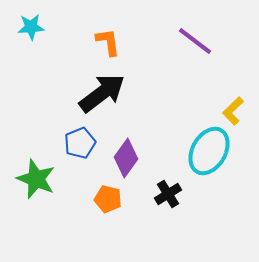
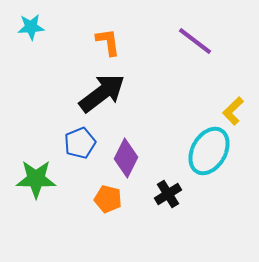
purple diamond: rotated 9 degrees counterclockwise
green star: rotated 21 degrees counterclockwise
